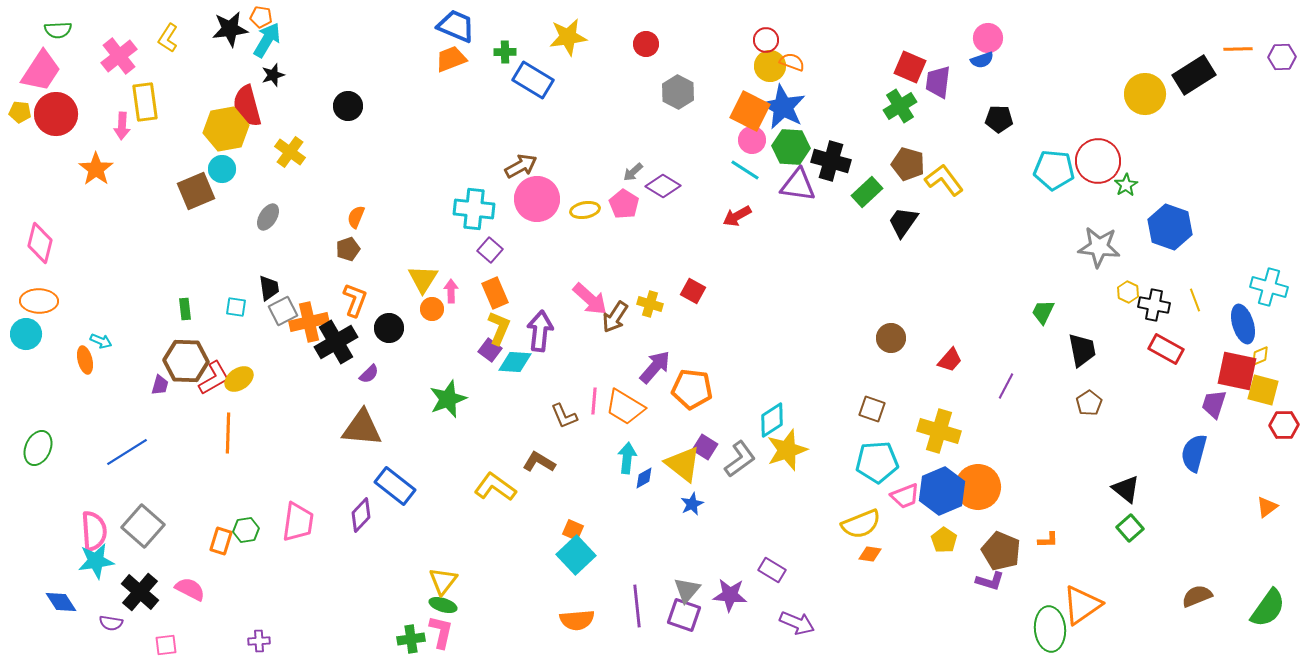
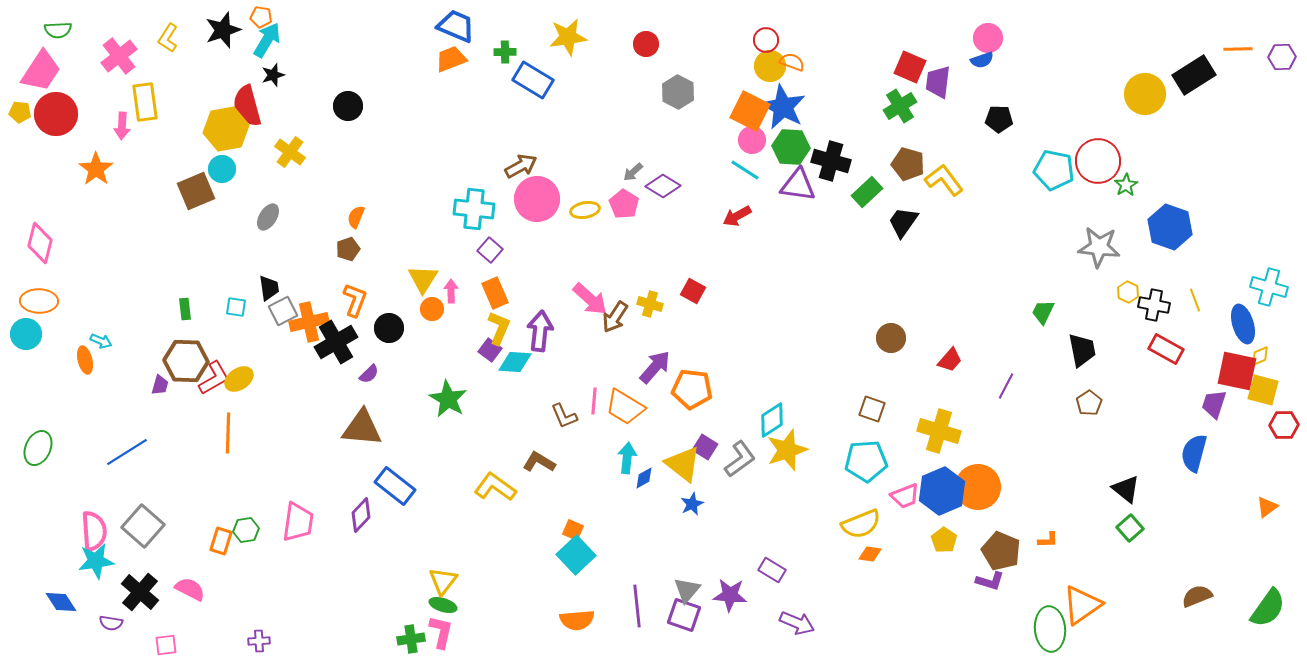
black star at (230, 29): moved 7 px left, 1 px down; rotated 12 degrees counterclockwise
cyan pentagon at (1054, 170): rotated 6 degrees clockwise
green star at (448, 399): rotated 21 degrees counterclockwise
cyan pentagon at (877, 462): moved 11 px left, 1 px up
